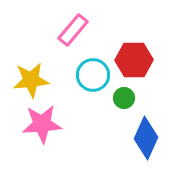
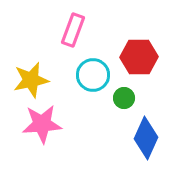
pink rectangle: rotated 20 degrees counterclockwise
red hexagon: moved 5 px right, 3 px up
yellow star: rotated 6 degrees counterclockwise
